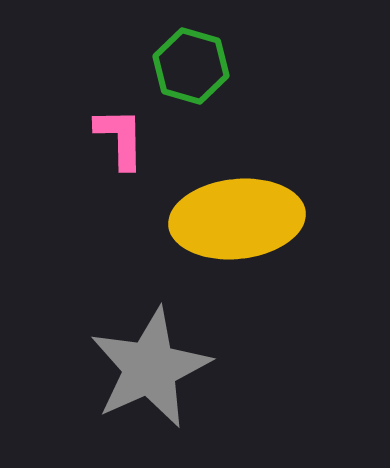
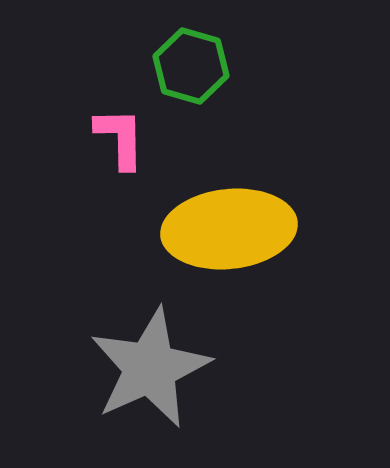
yellow ellipse: moved 8 px left, 10 px down
